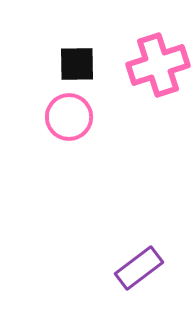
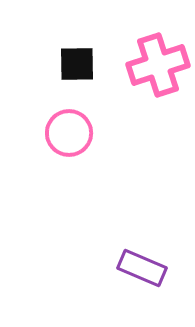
pink circle: moved 16 px down
purple rectangle: moved 3 px right; rotated 60 degrees clockwise
